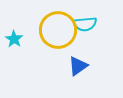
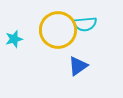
cyan star: rotated 24 degrees clockwise
